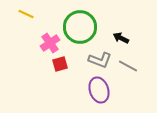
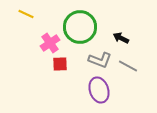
red square: rotated 14 degrees clockwise
